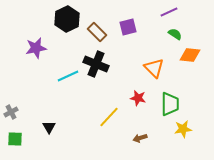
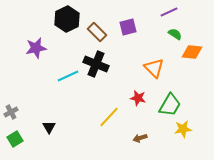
orange diamond: moved 2 px right, 3 px up
green trapezoid: moved 1 px down; rotated 30 degrees clockwise
green square: rotated 35 degrees counterclockwise
